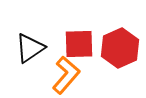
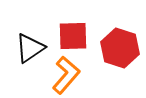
red square: moved 6 px left, 8 px up
red hexagon: rotated 18 degrees counterclockwise
